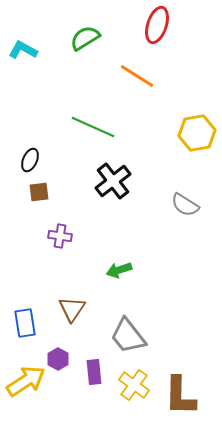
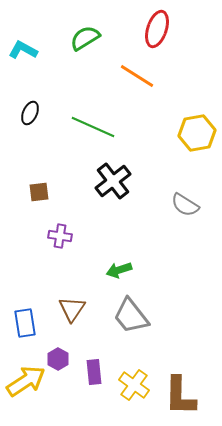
red ellipse: moved 4 px down
black ellipse: moved 47 px up
gray trapezoid: moved 3 px right, 20 px up
